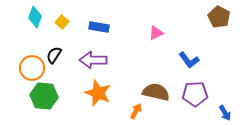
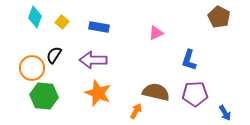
blue L-shape: rotated 55 degrees clockwise
